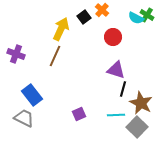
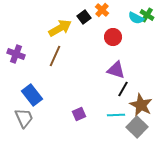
yellow arrow: moved 1 px left, 1 px up; rotated 35 degrees clockwise
black line: rotated 14 degrees clockwise
brown star: moved 2 px down
gray trapezoid: rotated 40 degrees clockwise
